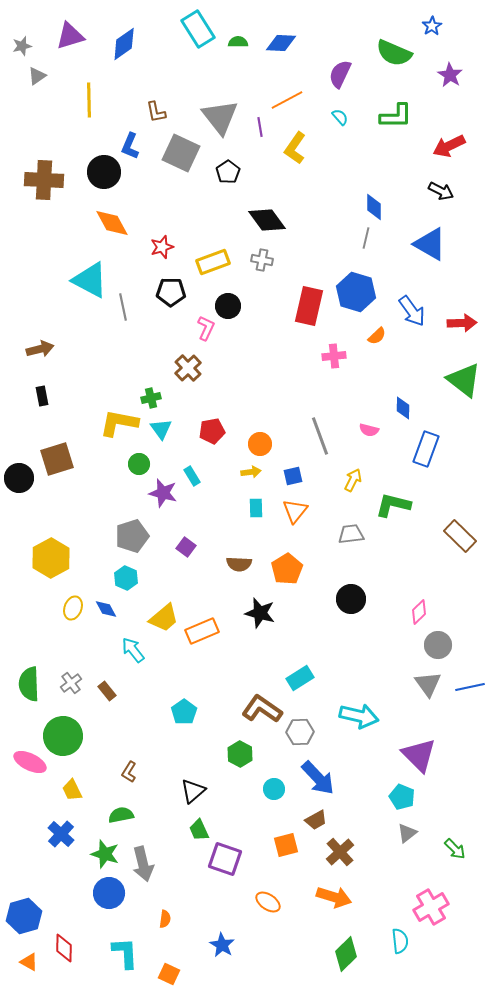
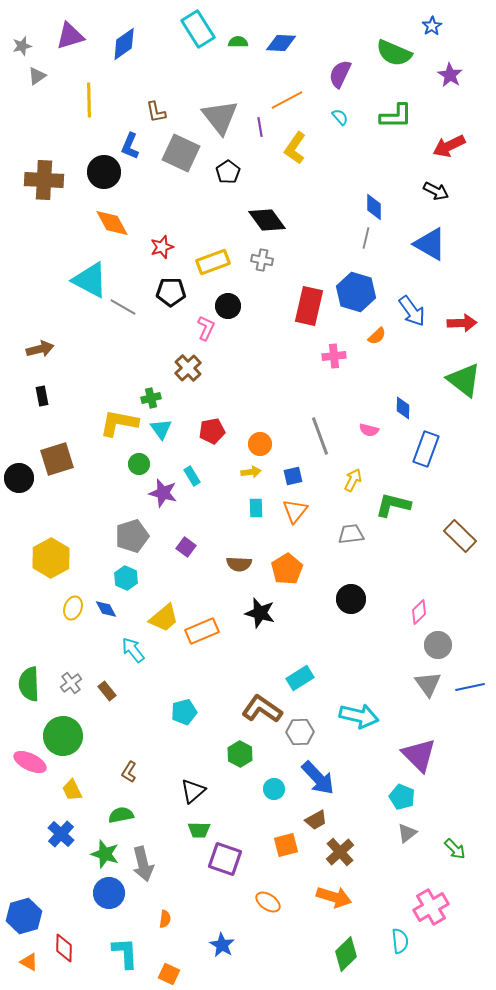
black arrow at (441, 191): moved 5 px left
gray line at (123, 307): rotated 48 degrees counterclockwise
cyan pentagon at (184, 712): rotated 20 degrees clockwise
green trapezoid at (199, 830): rotated 65 degrees counterclockwise
